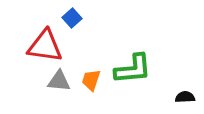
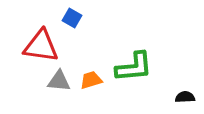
blue square: rotated 18 degrees counterclockwise
red triangle: moved 4 px left
green L-shape: moved 1 px right, 2 px up
orange trapezoid: rotated 55 degrees clockwise
